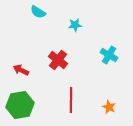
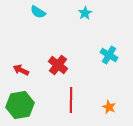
cyan star: moved 10 px right, 12 px up; rotated 24 degrees counterclockwise
red cross: moved 5 px down
